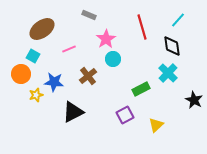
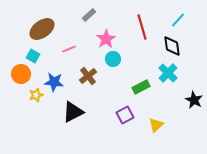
gray rectangle: rotated 64 degrees counterclockwise
green rectangle: moved 2 px up
